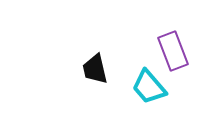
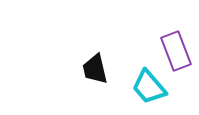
purple rectangle: moved 3 px right
